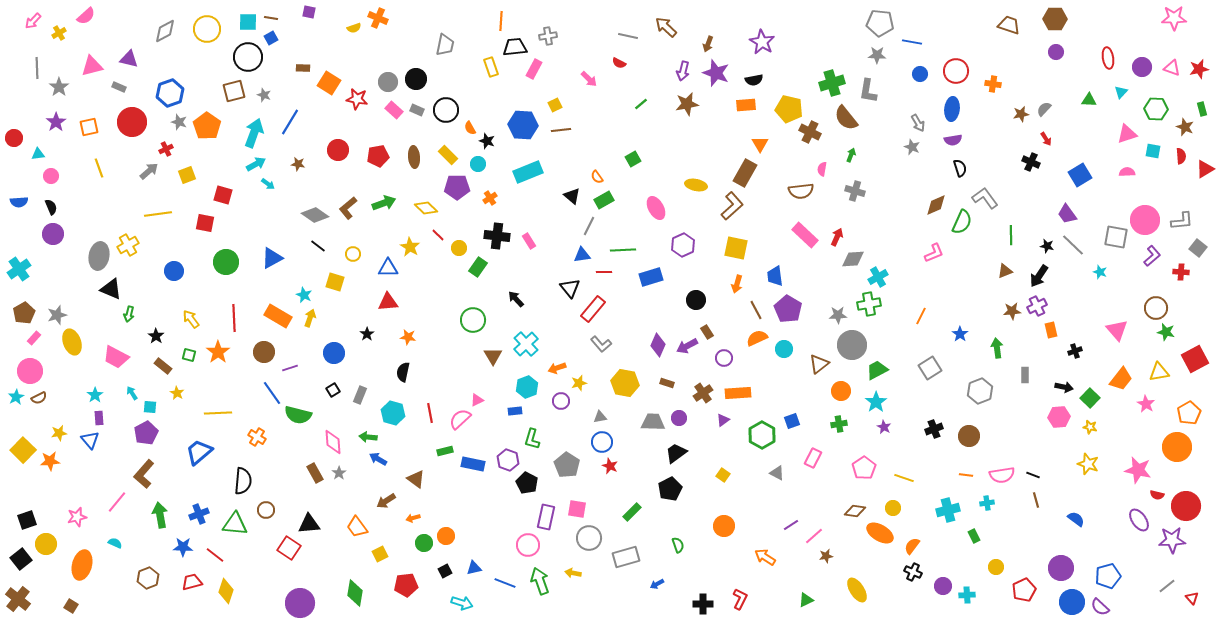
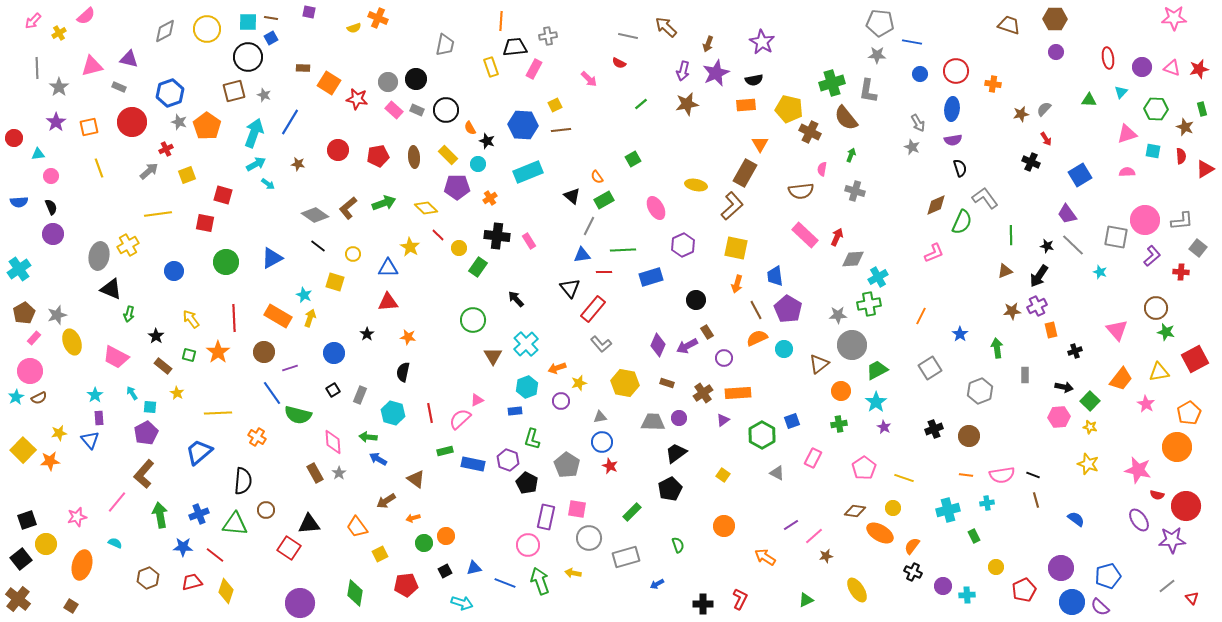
purple star at (716, 73): rotated 28 degrees clockwise
green square at (1090, 398): moved 3 px down
